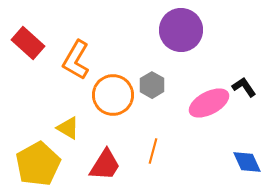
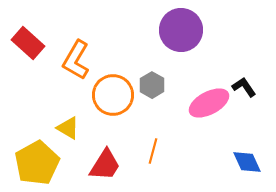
yellow pentagon: moved 1 px left, 1 px up
